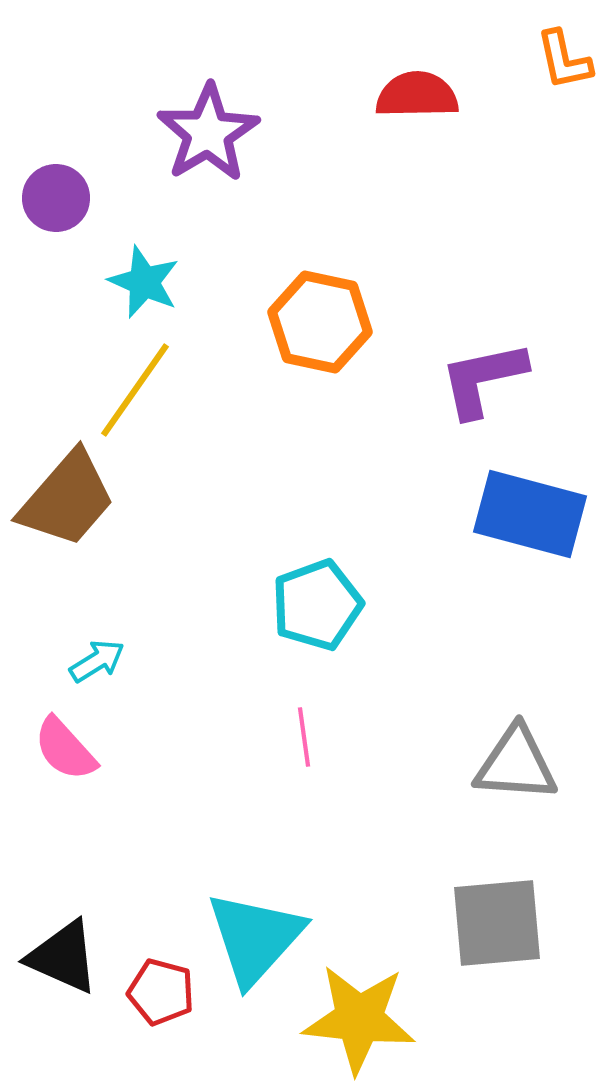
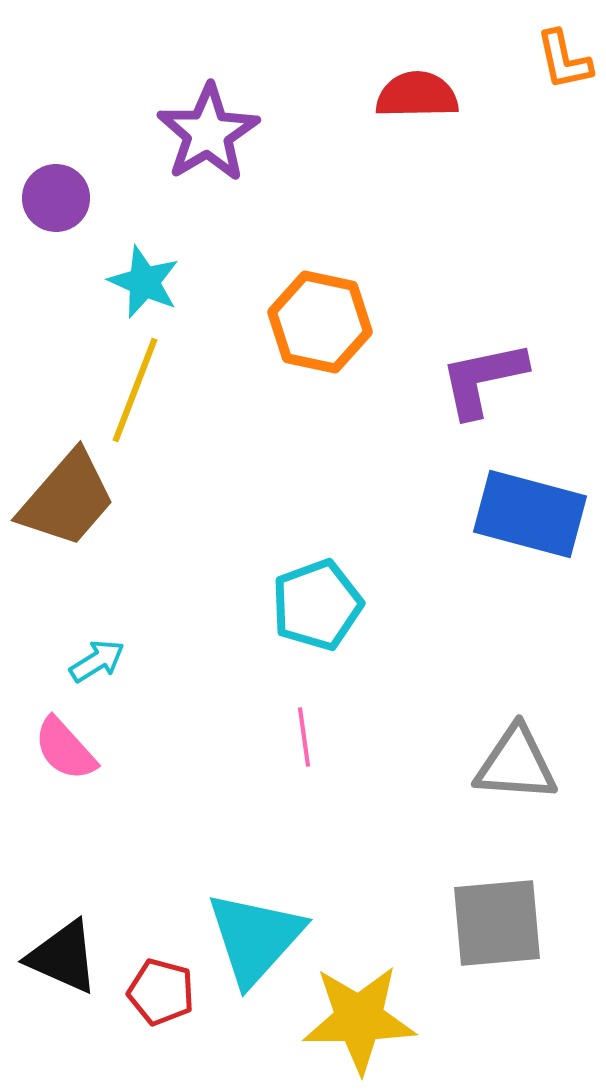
yellow line: rotated 14 degrees counterclockwise
yellow star: rotated 7 degrees counterclockwise
